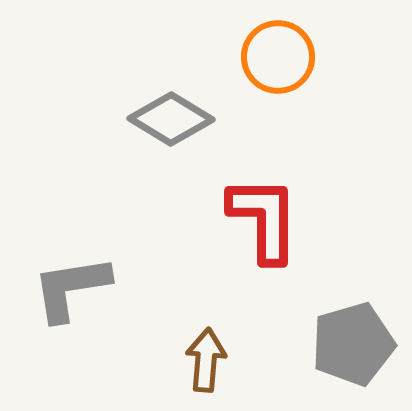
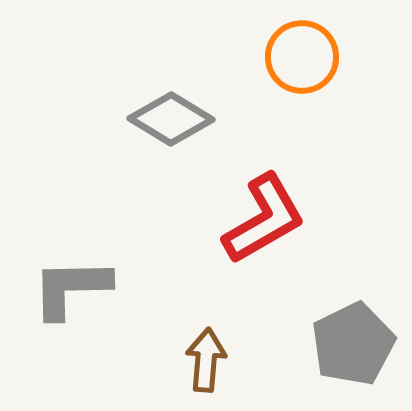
orange circle: moved 24 px right
red L-shape: rotated 60 degrees clockwise
gray L-shape: rotated 8 degrees clockwise
gray pentagon: rotated 10 degrees counterclockwise
